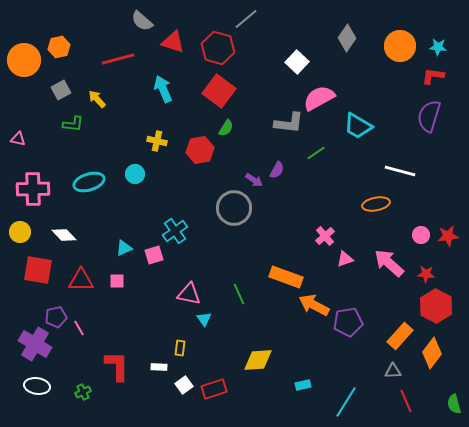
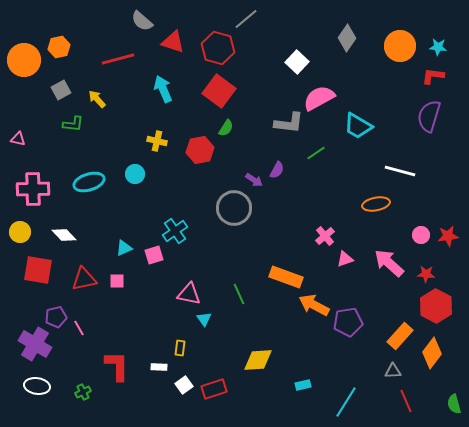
red triangle at (81, 280): moved 3 px right, 1 px up; rotated 12 degrees counterclockwise
